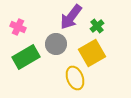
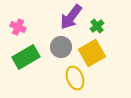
gray circle: moved 5 px right, 3 px down
